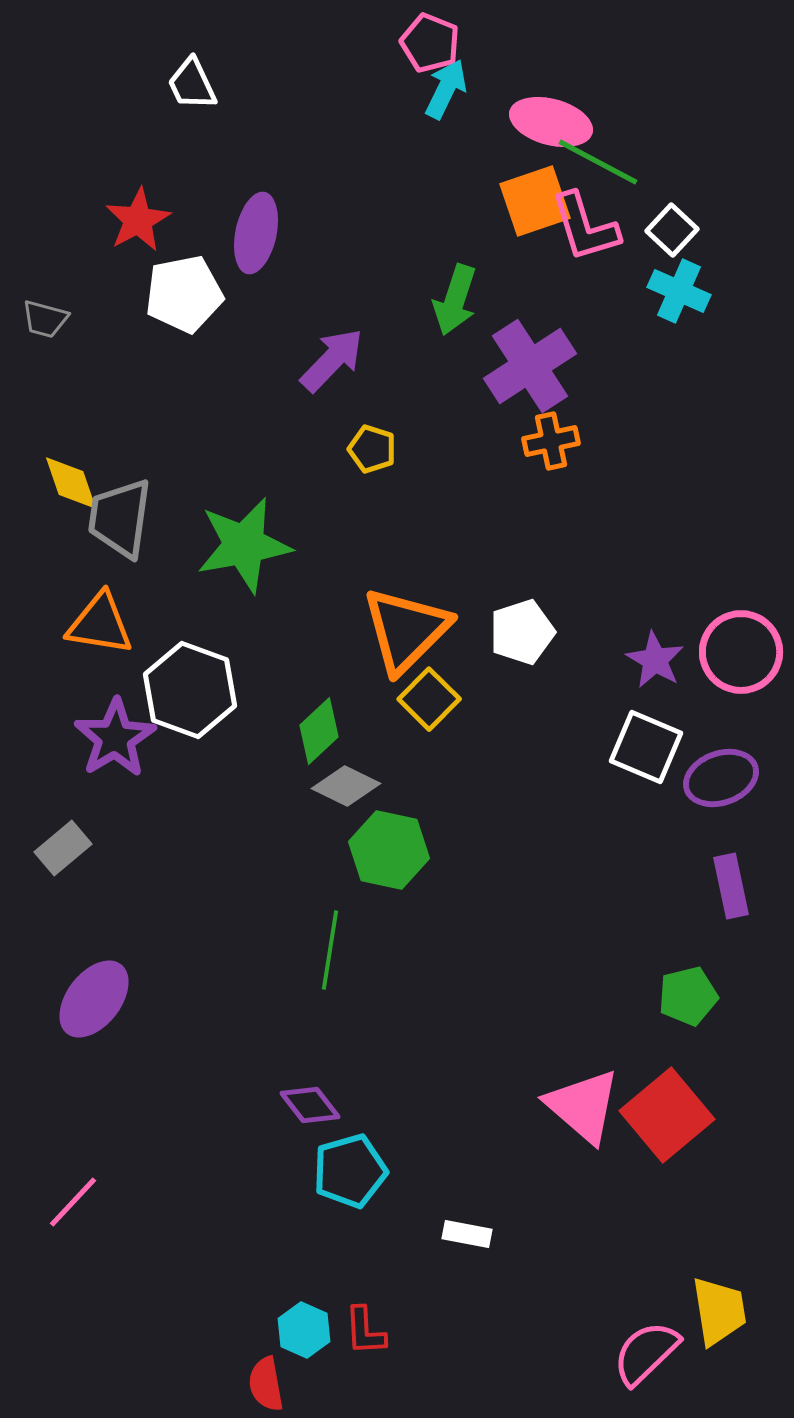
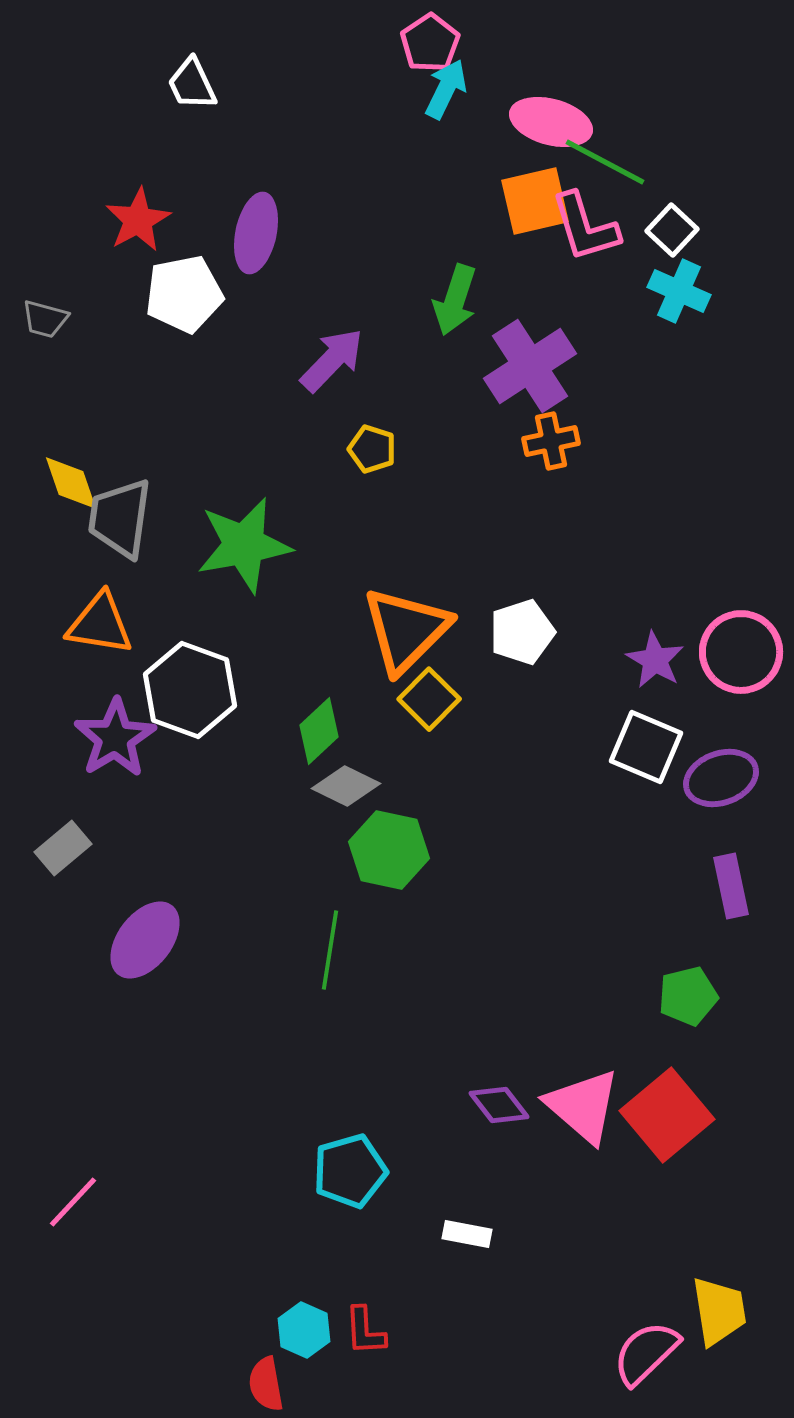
pink pentagon at (430, 43): rotated 16 degrees clockwise
green line at (598, 162): moved 7 px right
orange square at (535, 201): rotated 6 degrees clockwise
purple ellipse at (94, 999): moved 51 px right, 59 px up
purple diamond at (310, 1105): moved 189 px right
